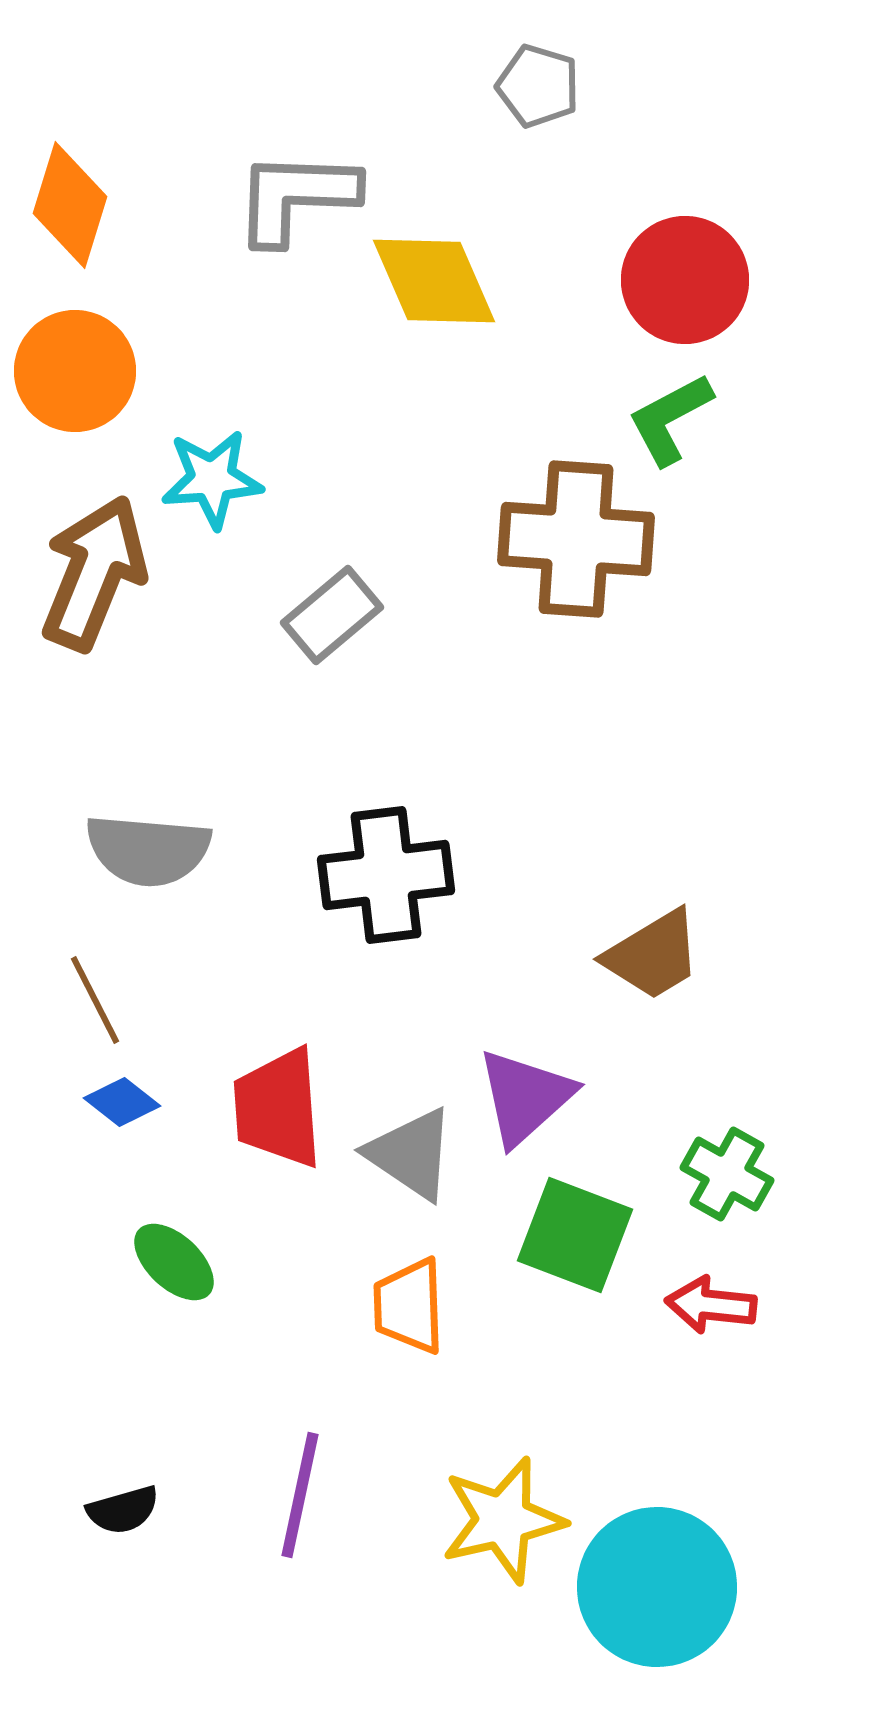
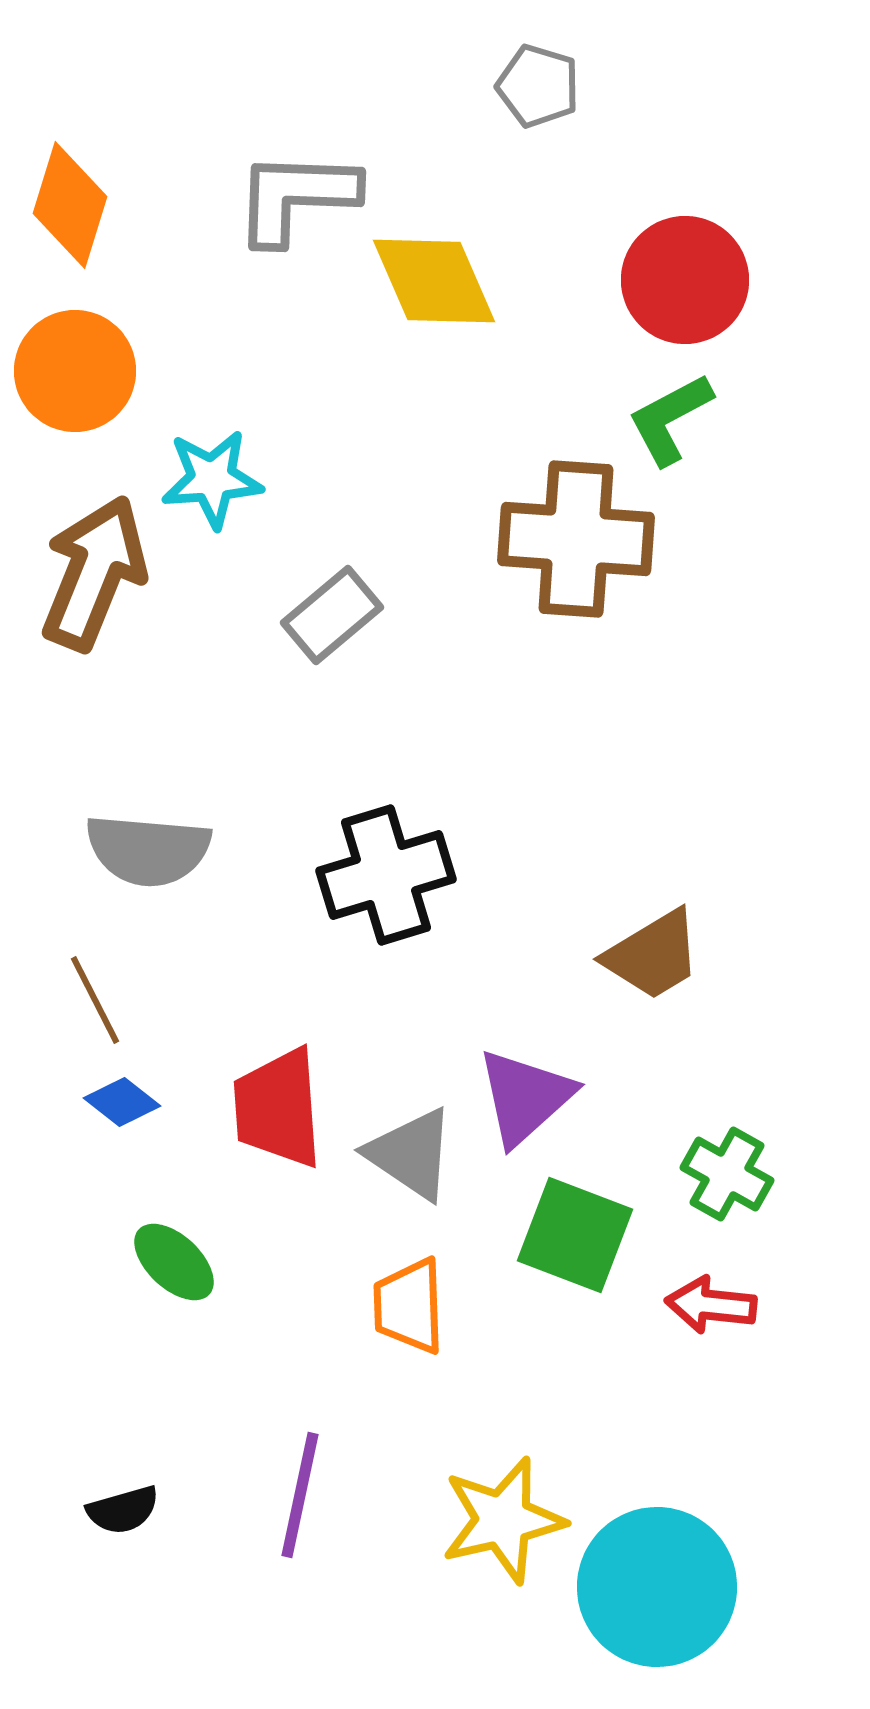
black cross: rotated 10 degrees counterclockwise
